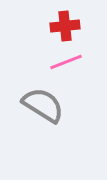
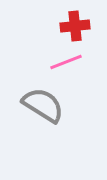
red cross: moved 10 px right
